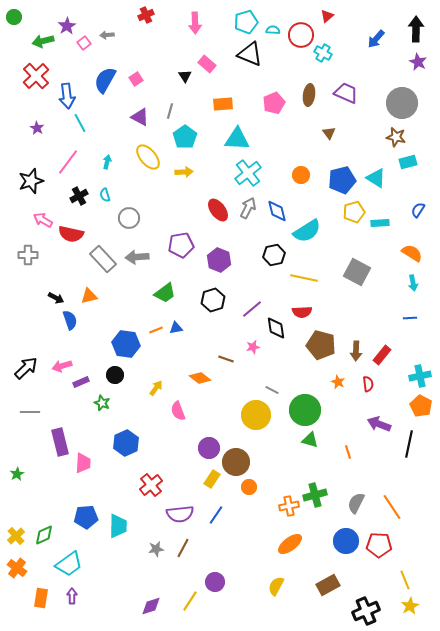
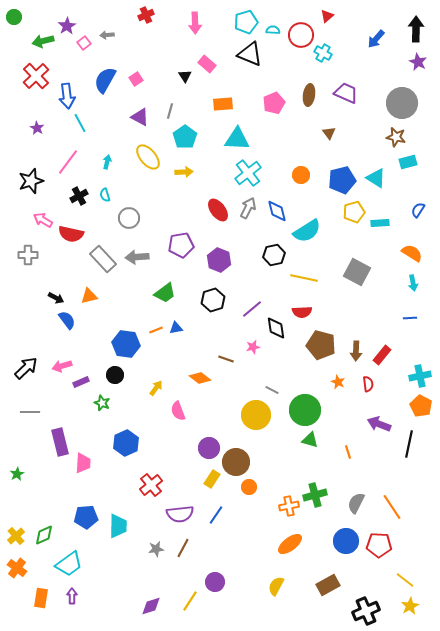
blue semicircle at (70, 320): moved 3 px left; rotated 18 degrees counterclockwise
yellow line at (405, 580): rotated 30 degrees counterclockwise
